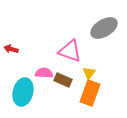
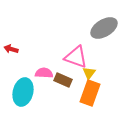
pink triangle: moved 6 px right, 6 px down
